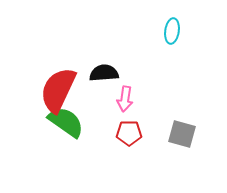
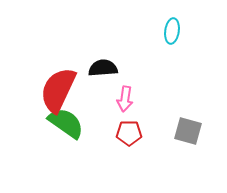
black semicircle: moved 1 px left, 5 px up
green semicircle: moved 1 px down
gray square: moved 6 px right, 3 px up
